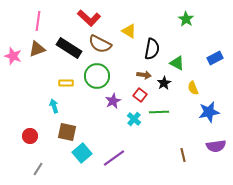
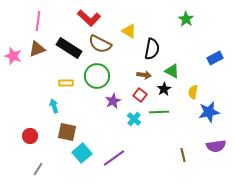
green triangle: moved 5 px left, 8 px down
black star: moved 6 px down
yellow semicircle: moved 4 px down; rotated 32 degrees clockwise
